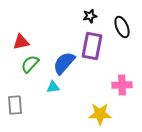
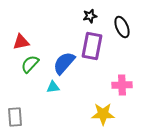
gray rectangle: moved 12 px down
yellow star: moved 3 px right
